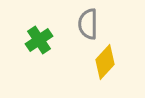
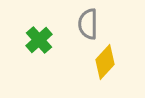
green cross: rotated 8 degrees counterclockwise
